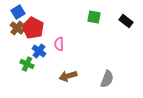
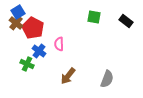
brown cross: moved 1 px left, 5 px up
brown arrow: rotated 36 degrees counterclockwise
